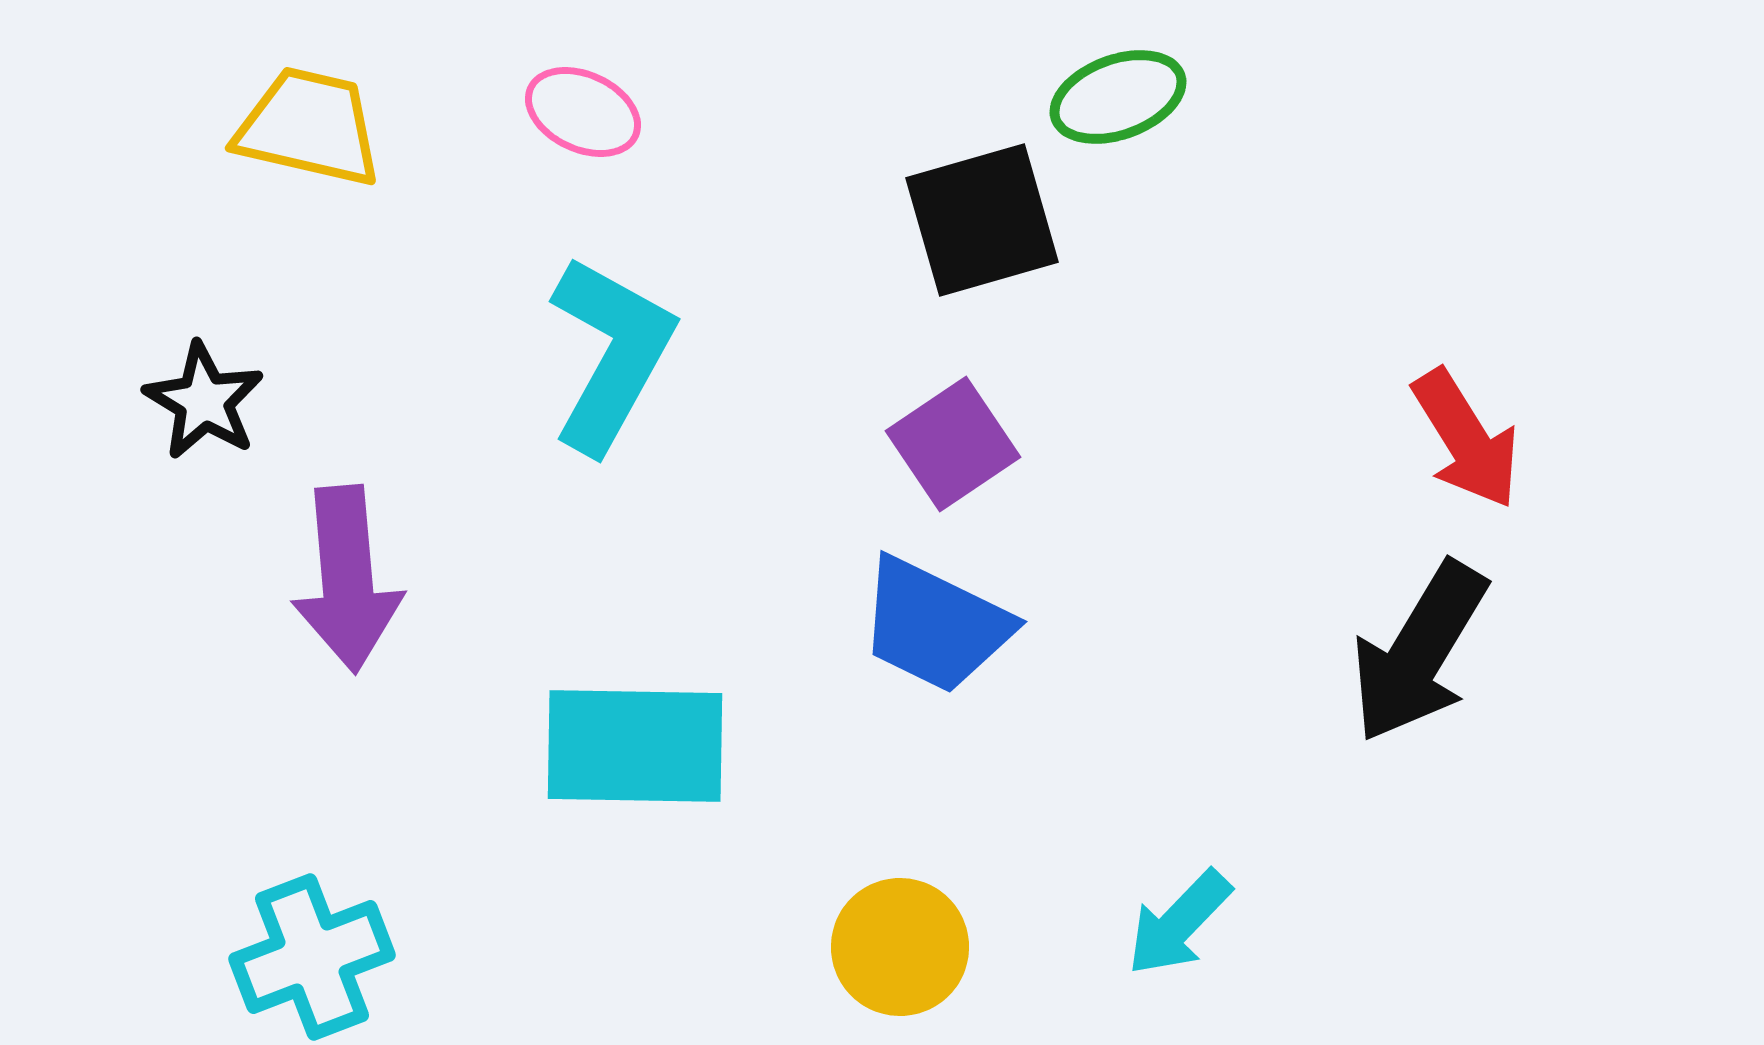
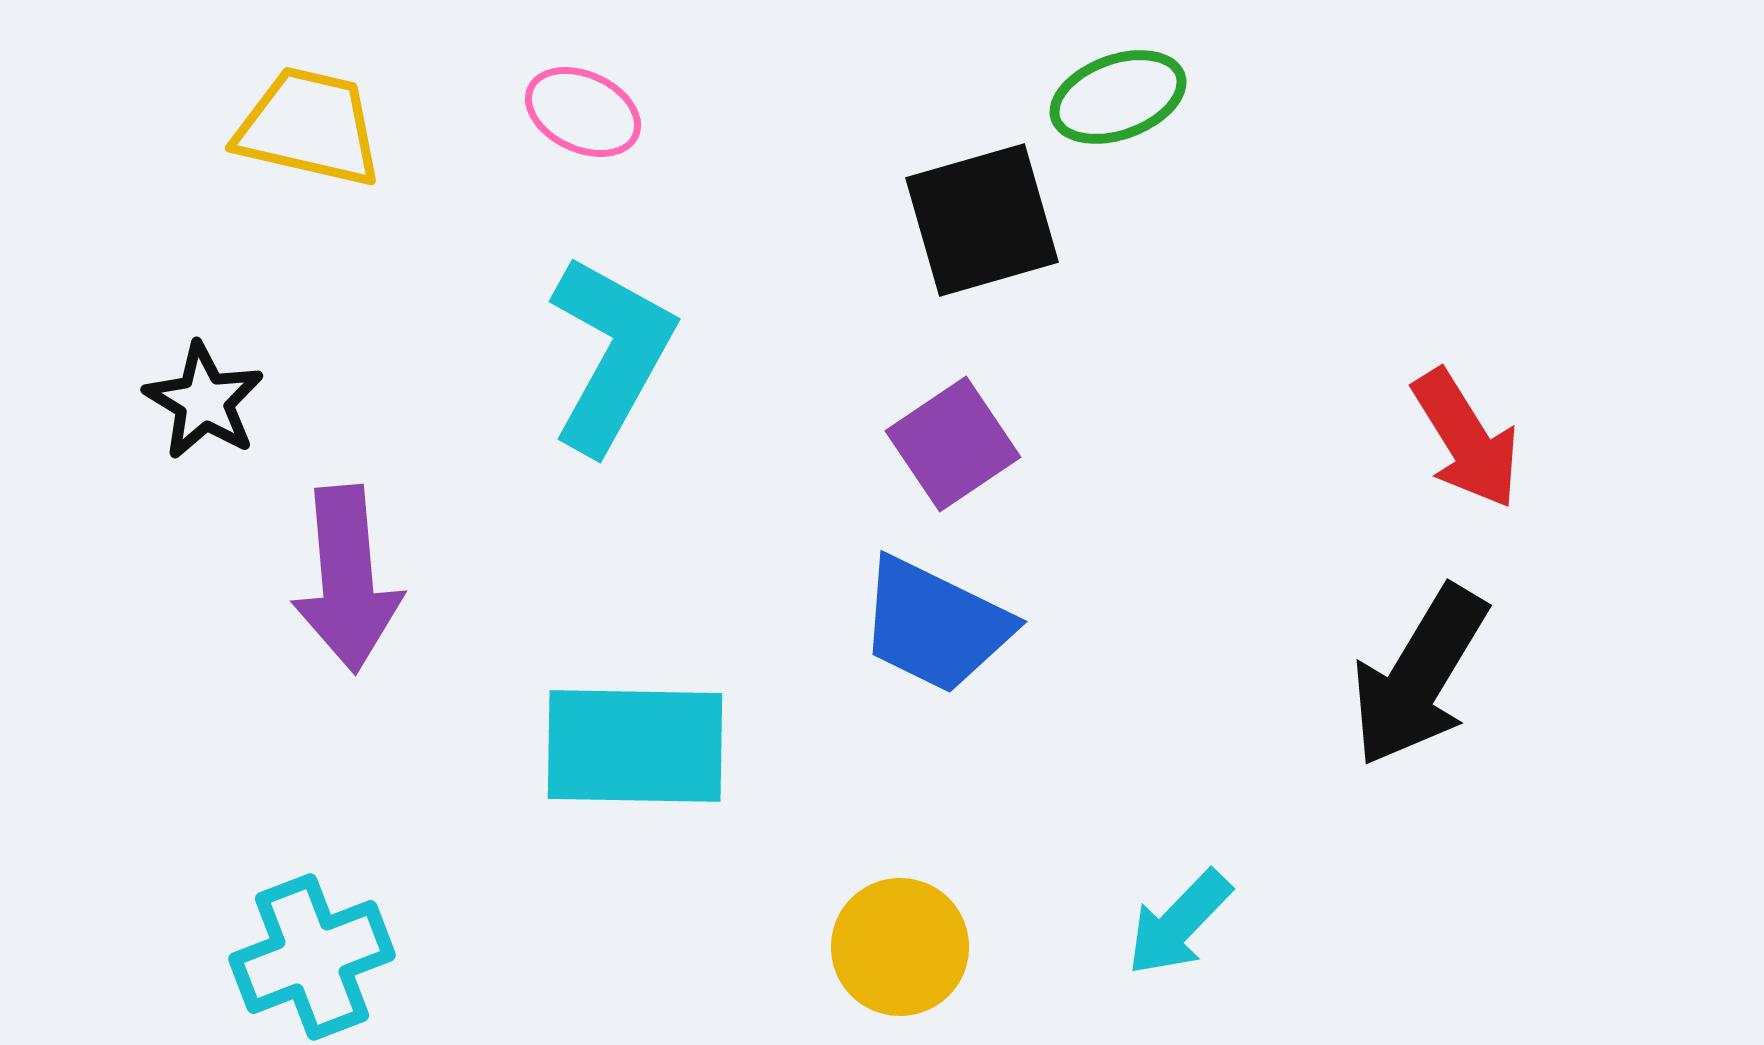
black arrow: moved 24 px down
